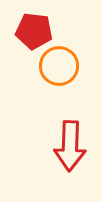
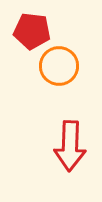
red pentagon: moved 2 px left
